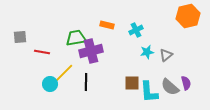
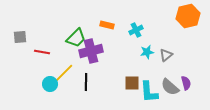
green trapezoid: rotated 145 degrees clockwise
